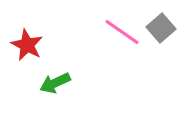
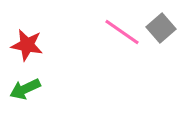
red star: rotated 16 degrees counterclockwise
green arrow: moved 30 px left, 6 px down
